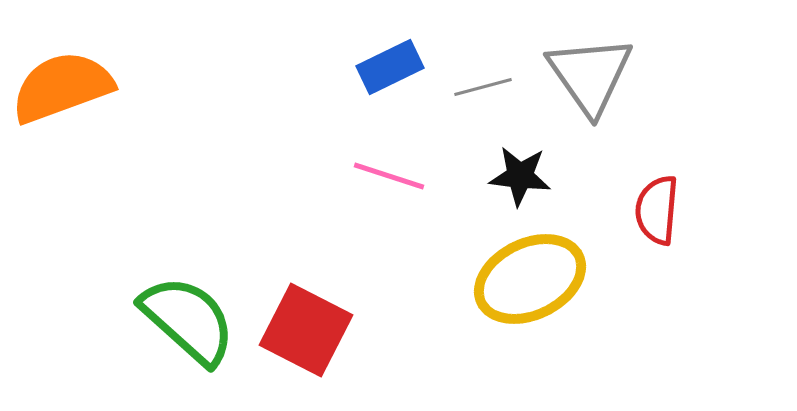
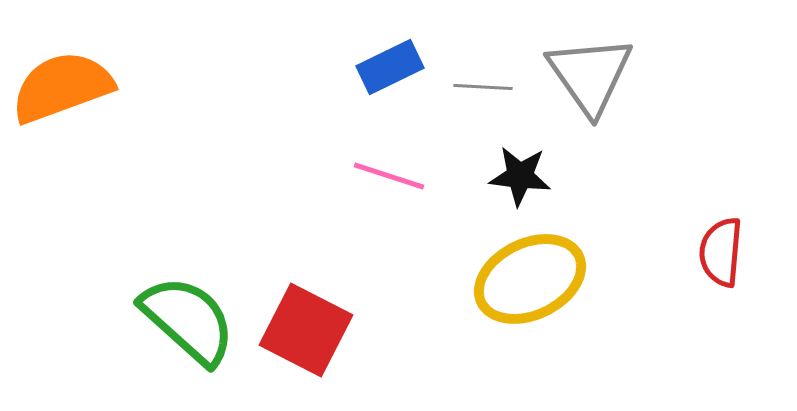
gray line: rotated 18 degrees clockwise
red semicircle: moved 64 px right, 42 px down
